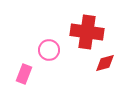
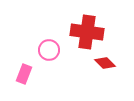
red diamond: rotated 60 degrees clockwise
